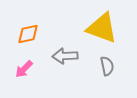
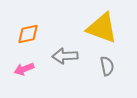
pink arrow: rotated 24 degrees clockwise
